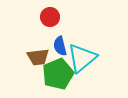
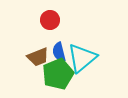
red circle: moved 3 px down
blue semicircle: moved 1 px left, 6 px down
brown trapezoid: rotated 15 degrees counterclockwise
